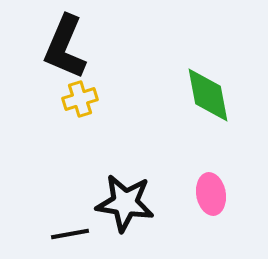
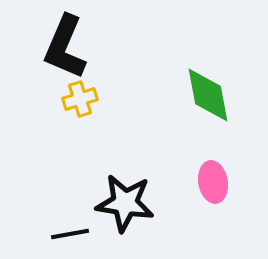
pink ellipse: moved 2 px right, 12 px up
